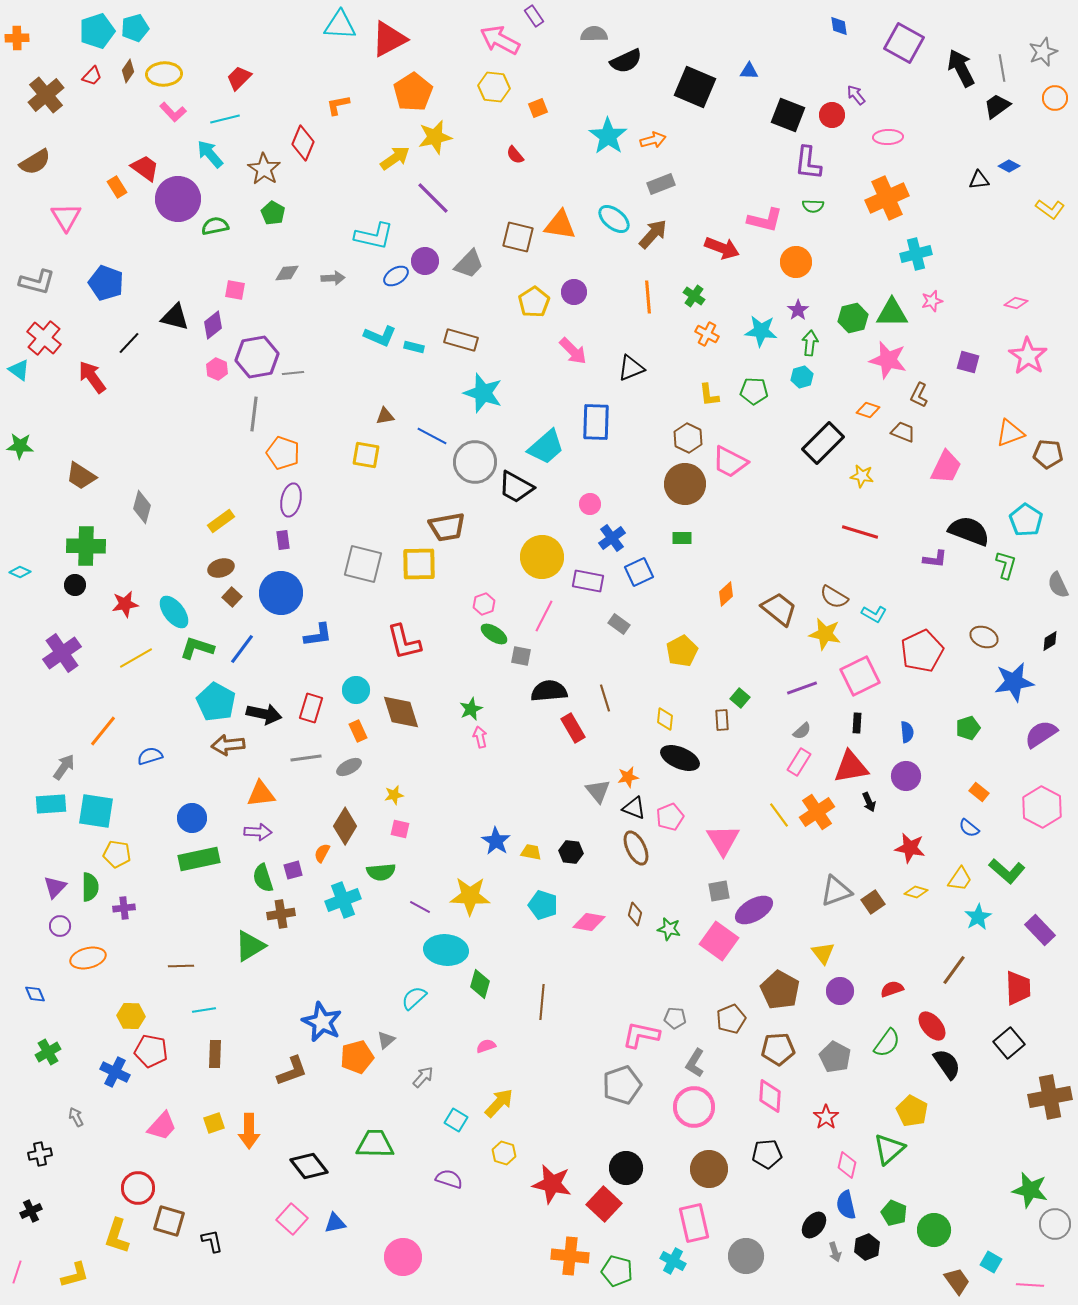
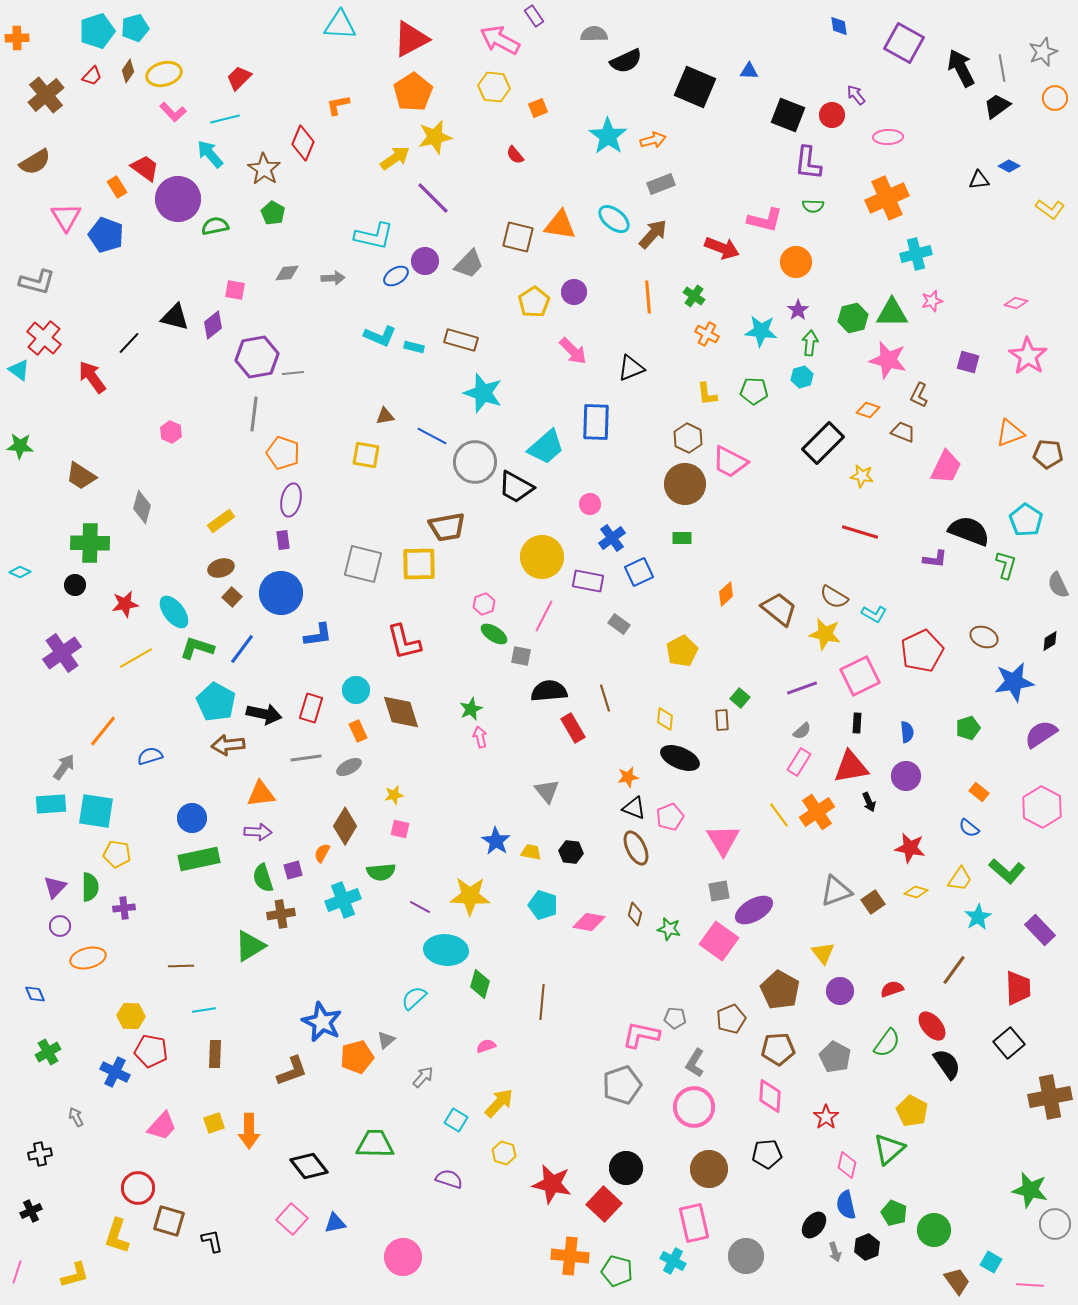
red triangle at (389, 39): moved 22 px right
yellow ellipse at (164, 74): rotated 12 degrees counterclockwise
blue pentagon at (106, 283): moved 48 px up
pink hexagon at (217, 369): moved 46 px left, 63 px down
yellow L-shape at (709, 395): moved 2 px left, 1 px up
green cross at (86, 546): moved 4 px right, 3 px up
gray triangle at (598, 791): moved 51 px left
